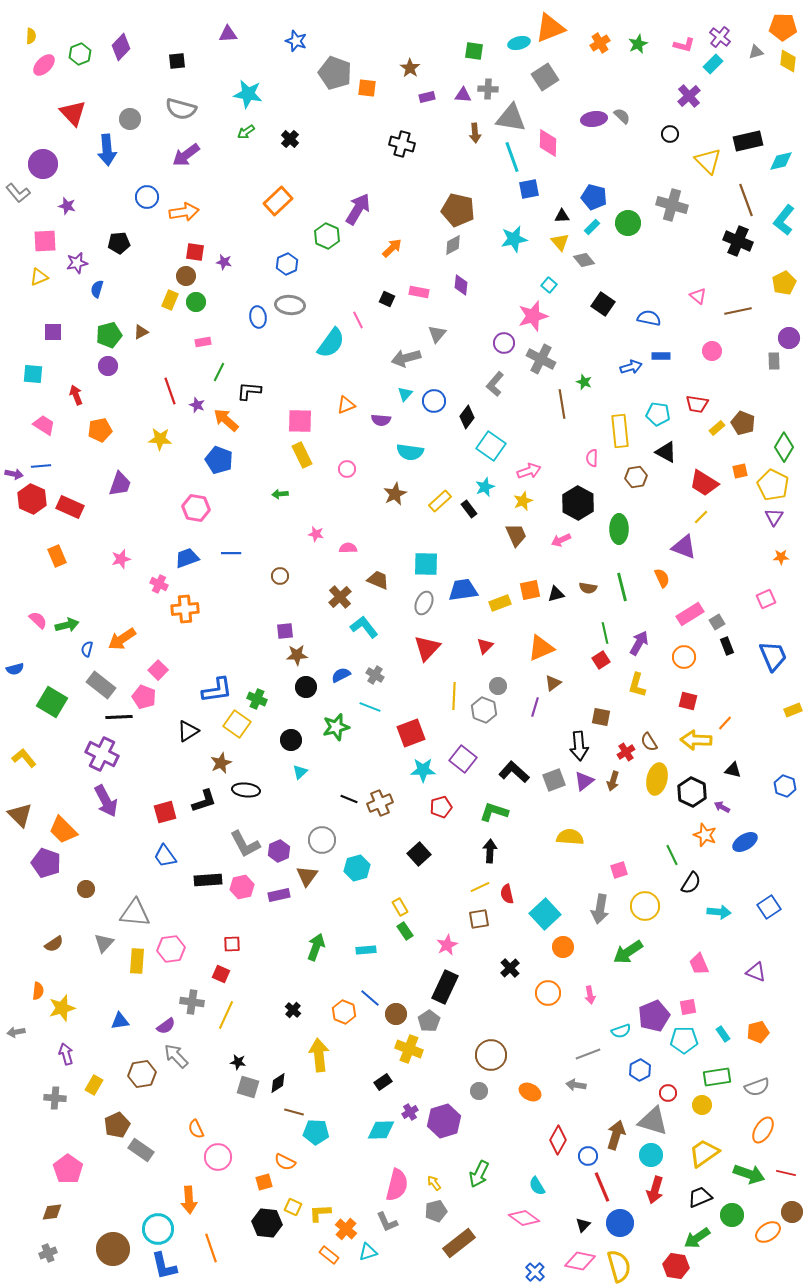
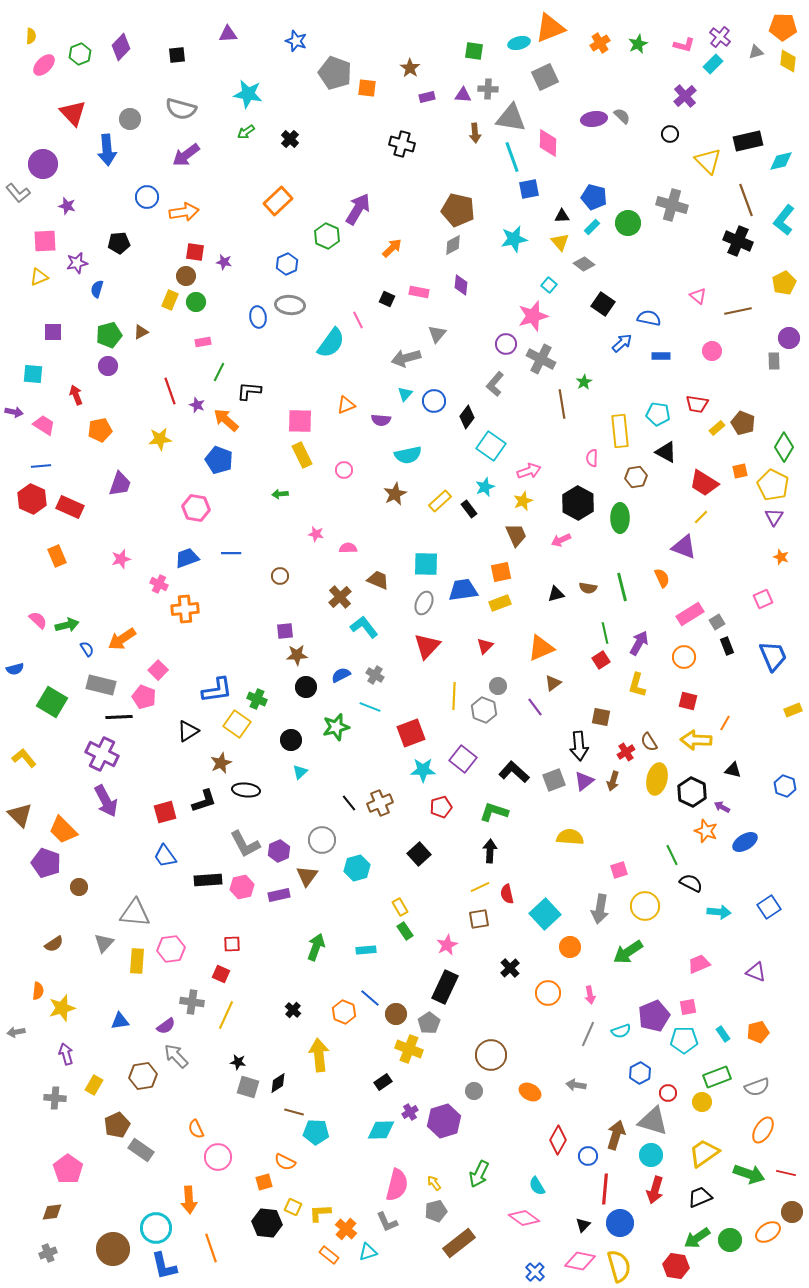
black square at (177, 61): moved 6 px up
gray square at (545, 77): rotated 8 degrees clockwise
purple cross at (689, 96): moved 4 px left
gray diamond at (584, 260): moved 4 px down; rotated 15 degrees counterclockwise
purple circle at (504, 343): moved 2 px right, 1 px down
blue arrow at (631, 367): moved 9 px left, 24 px up; rotated 25 degrees counterclockwise
green star at (584, 382): rotated 21 degrees clockwise
yellow star at (160, 439): rotated 10 degrees counterclockwise
cyan semicircle at (410, 452): moved 2 px left, 3 px down; rotated 20 degrees counterclockwise
pink circle at (347, 469): moved 3 px left, 1 px down
purple arrow at (14, 474): moved 62 px up
green ellipse at (619, 529): moved 1 px right, 11 px up
orange star at (781, 557): rotated 21 degrees clockwise
orange square at (530, 590): moved 29 px left, 18 px up
pink square at (766, 599): moved 3 px left
red triangle at (427, 648): moved 2 px up
blue semicircle at (87, 649): rotated 133 degrees clockwise
gray rectangle at (101, 685): rotated 24 degrees counterclockwise
purple line at (535, 707): rotated 54 degrees counterclockwise
orange line at (725, 723): rotated 14 degrees counterclockwise
black line at (349, 799): moved 4 px down; rotated 30 degrees clockwise
orange star at (705, 835): moved 1 px right, 4 px up
black semicircle at (691, 883): rotated 95 degrees counterclockwise
brown circle at (86, 889): moved 7 px left, 2 px up
orange circle at (563, 947): moved 7 px right
pink trapezoid at (699, 964): rotated 90 degrees clockwise
gray pentagon at (429, 1021): moved 2 px down
gray line at (588, 1054): moved 20 px up; rotated 45 degrees counterclockwise
blue hexagon at (640, 1070): moved 3 px down
brown hexagon at (142, 1074): moved 1 px right, 2 px down
green rectangle at (717, 1077): rotated 12 degrees counterclockwise
gray circle at (479, 1091): moved 5 px left
yellow circle at (702, 1105): moved 3 px up
red line at (602, 1187): moved 3 px right, 2 px down; rotated 28 degrees clockwise
green circle at (732, 1215): moved 2 px left, 25 px down
cyan circle at (158, 1229): moved 2 px left, 1 px up
